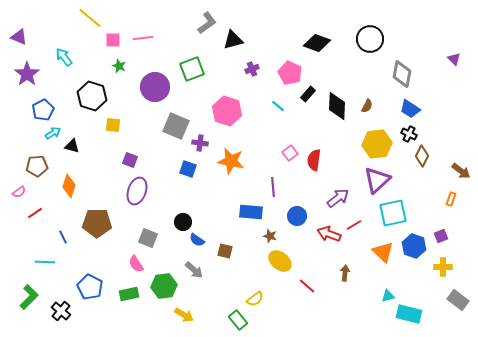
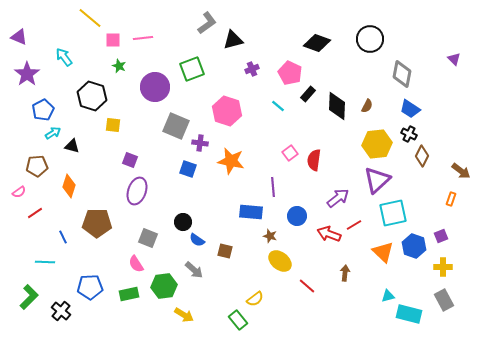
blue pentagon at (90, 287): rotated 30 degrees counterclockwise
gray rectangle at (458, 300): moved 14 px left; rotated 25 degrees clockwise
